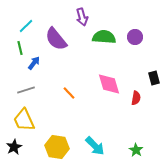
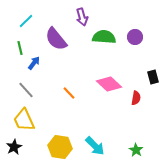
cyan line: moved 5 px up
black rectangle: moved 1 px left, 1 px up
pink diamond: rotated 30 degrees counterclockwise
gray line: rotated 66 degrees clockwise
yellow hexagon: moved 3 px right
